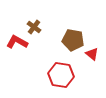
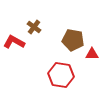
red L-shape: moved 3 px left
red triangle: rotated 40 degrees counterclockwise
